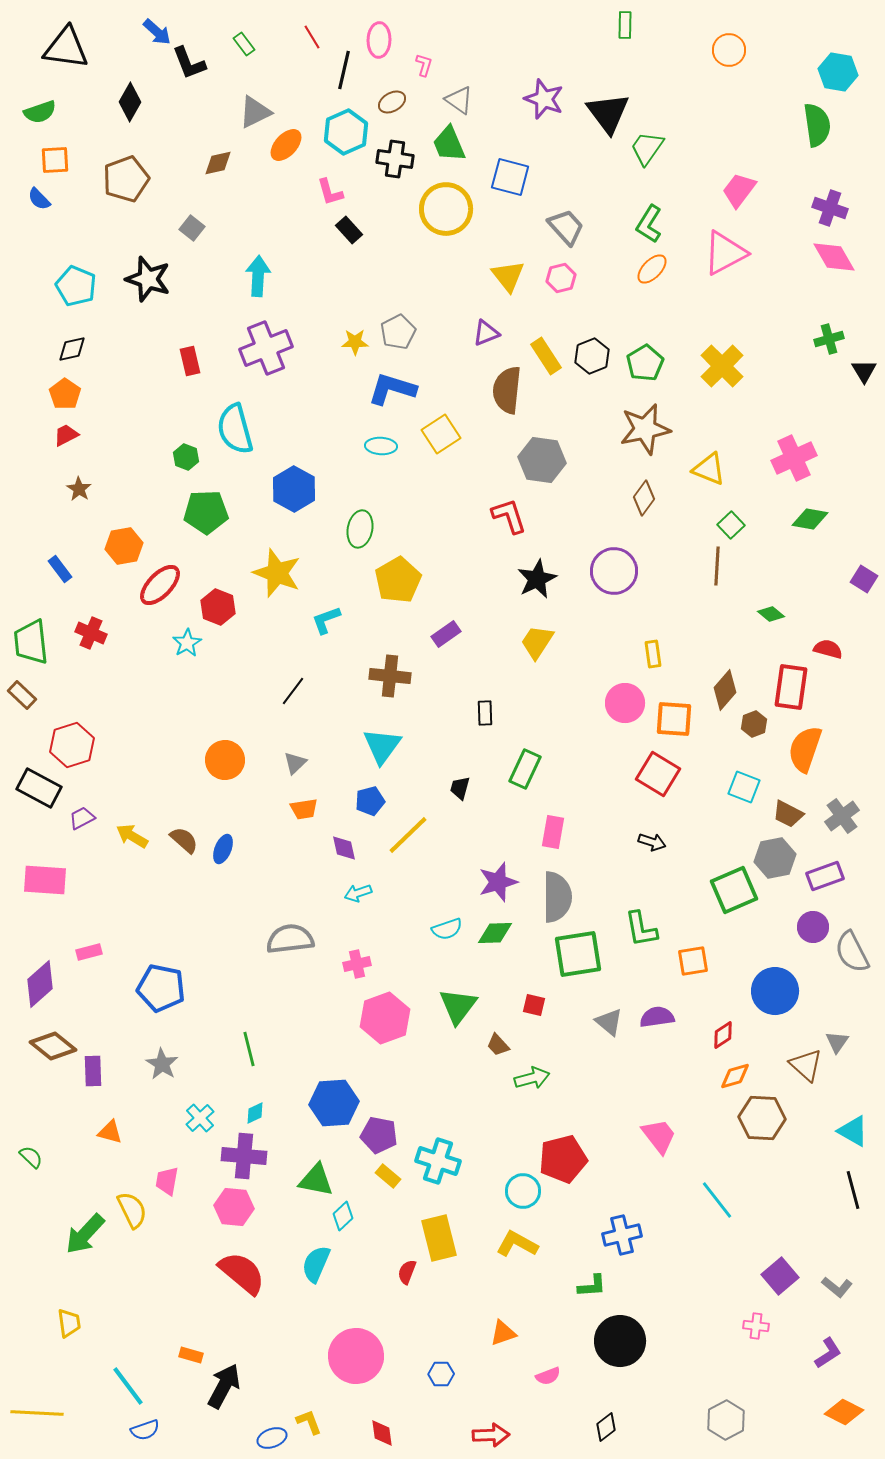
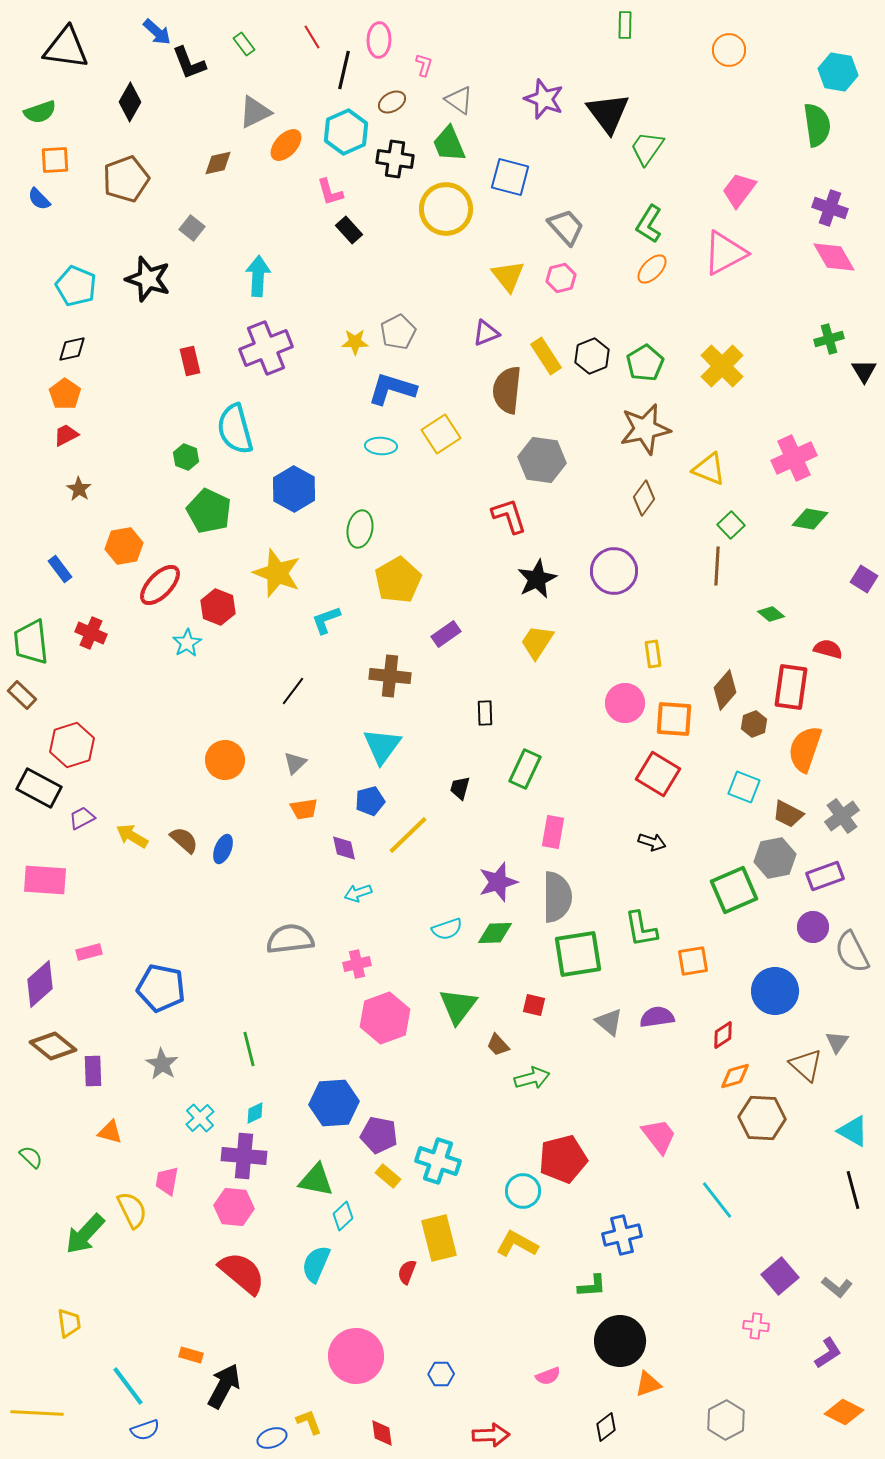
green pentagon at (206, 512): moved 3 px right, 1 px up; rotated 27 degrees clockwise
orange triangle at (503, 1333): moved 145 px right, 51 px down
